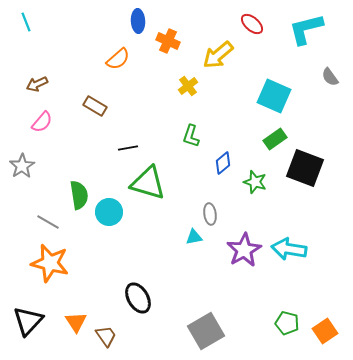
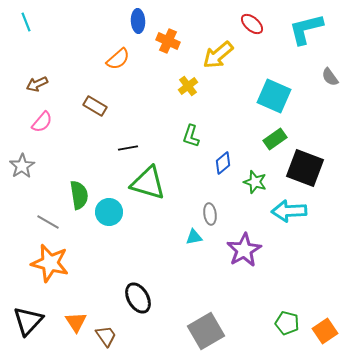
cyan arrow: moved 38 px up; rotated 12 degrees counterclockwise
